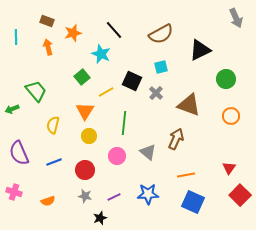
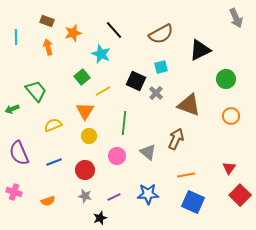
black square: moved 4 px right
yellow line: moved 3 px left, 1 px up
yellow semicircle: rotated 54 degrees clockwise
